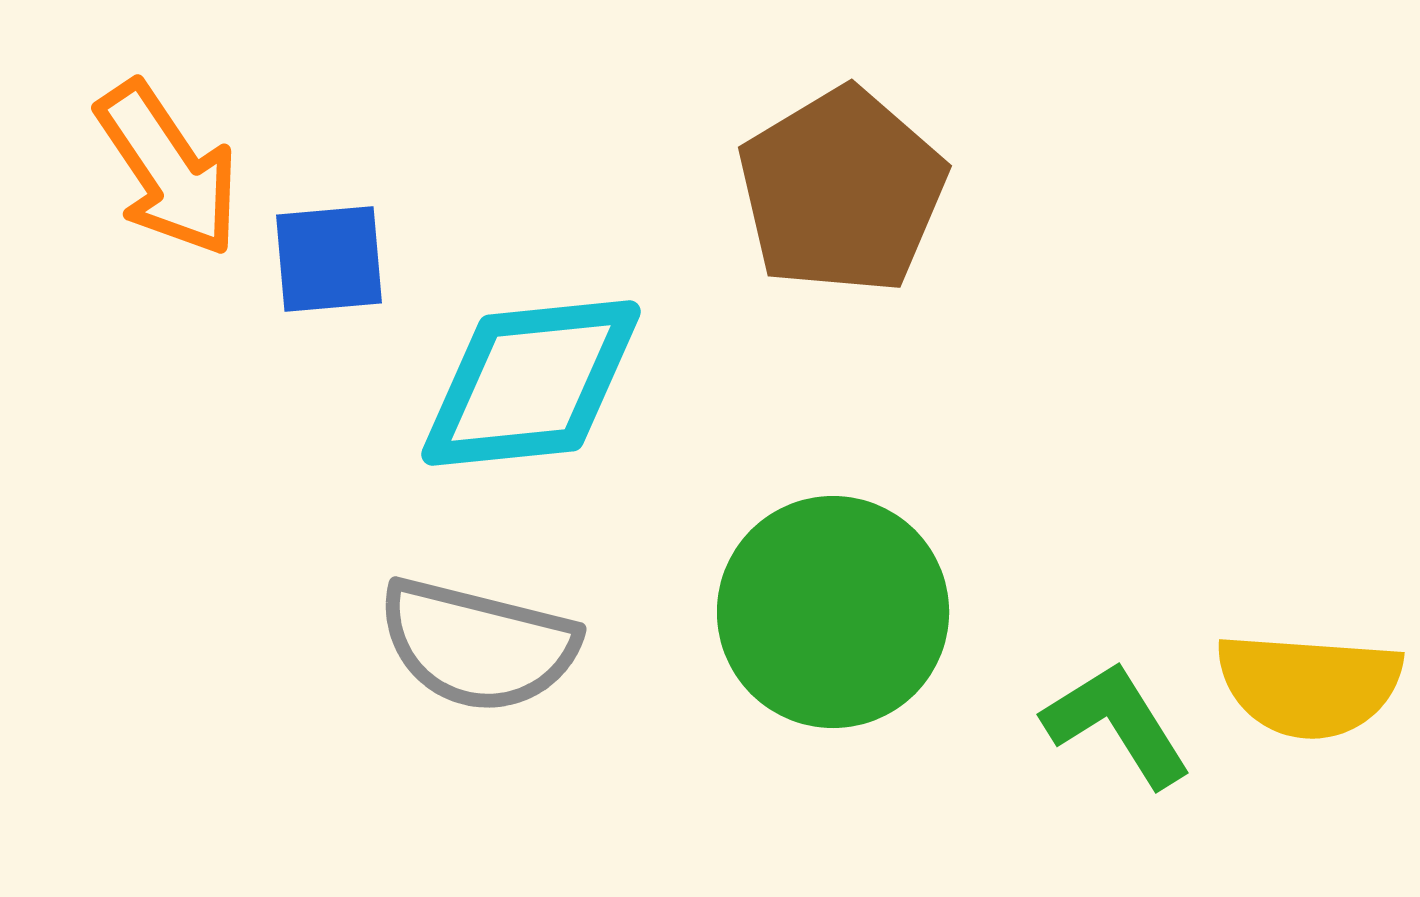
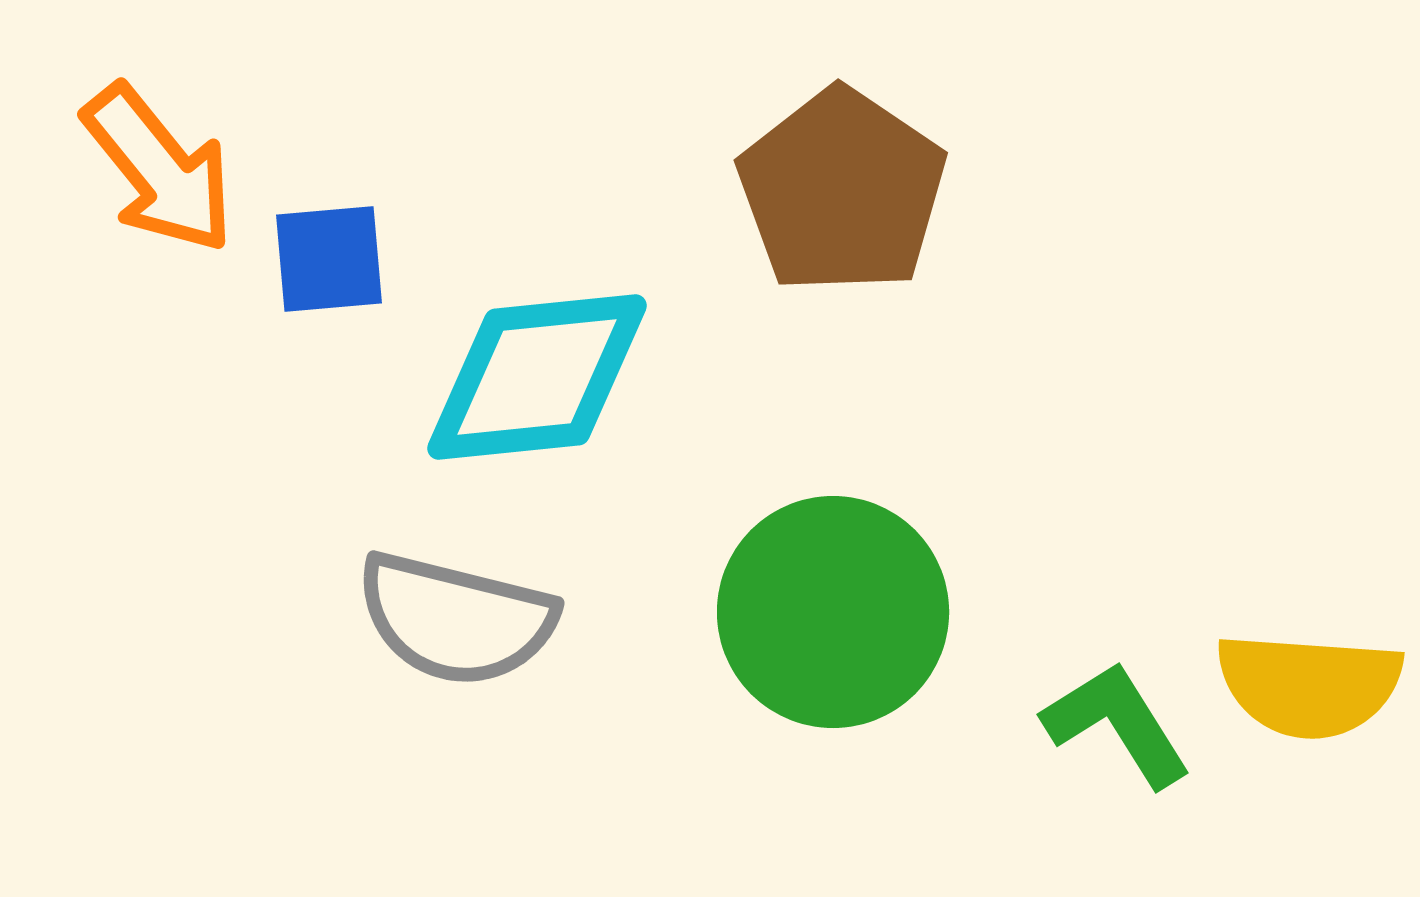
orange arrow: moved 9 px left; rotated 5 degrees counterclockwise
brown pentagon: rotated 7 degrees counterclockwise
cyan diamond: moved 6 px right, 6 px up
gray semicircle: moved 22 px left, 26 px up
